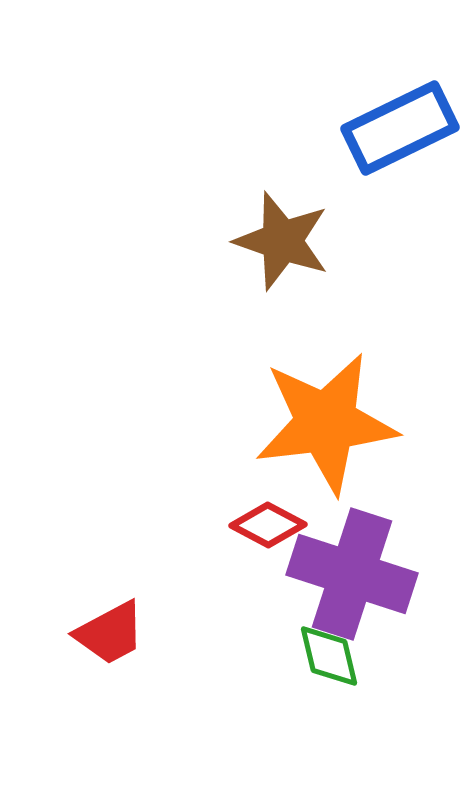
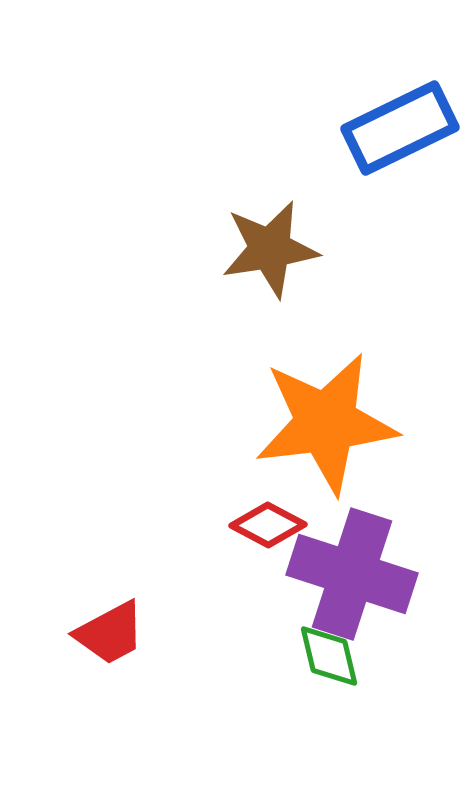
brown star: moved 12 px left, 8 px down; rotated 28 degrees counterclockwise
